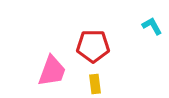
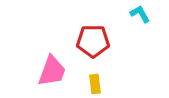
cyan L-shape: moved 12 px left, 12 px up
red pentagon: moved 5 px up
